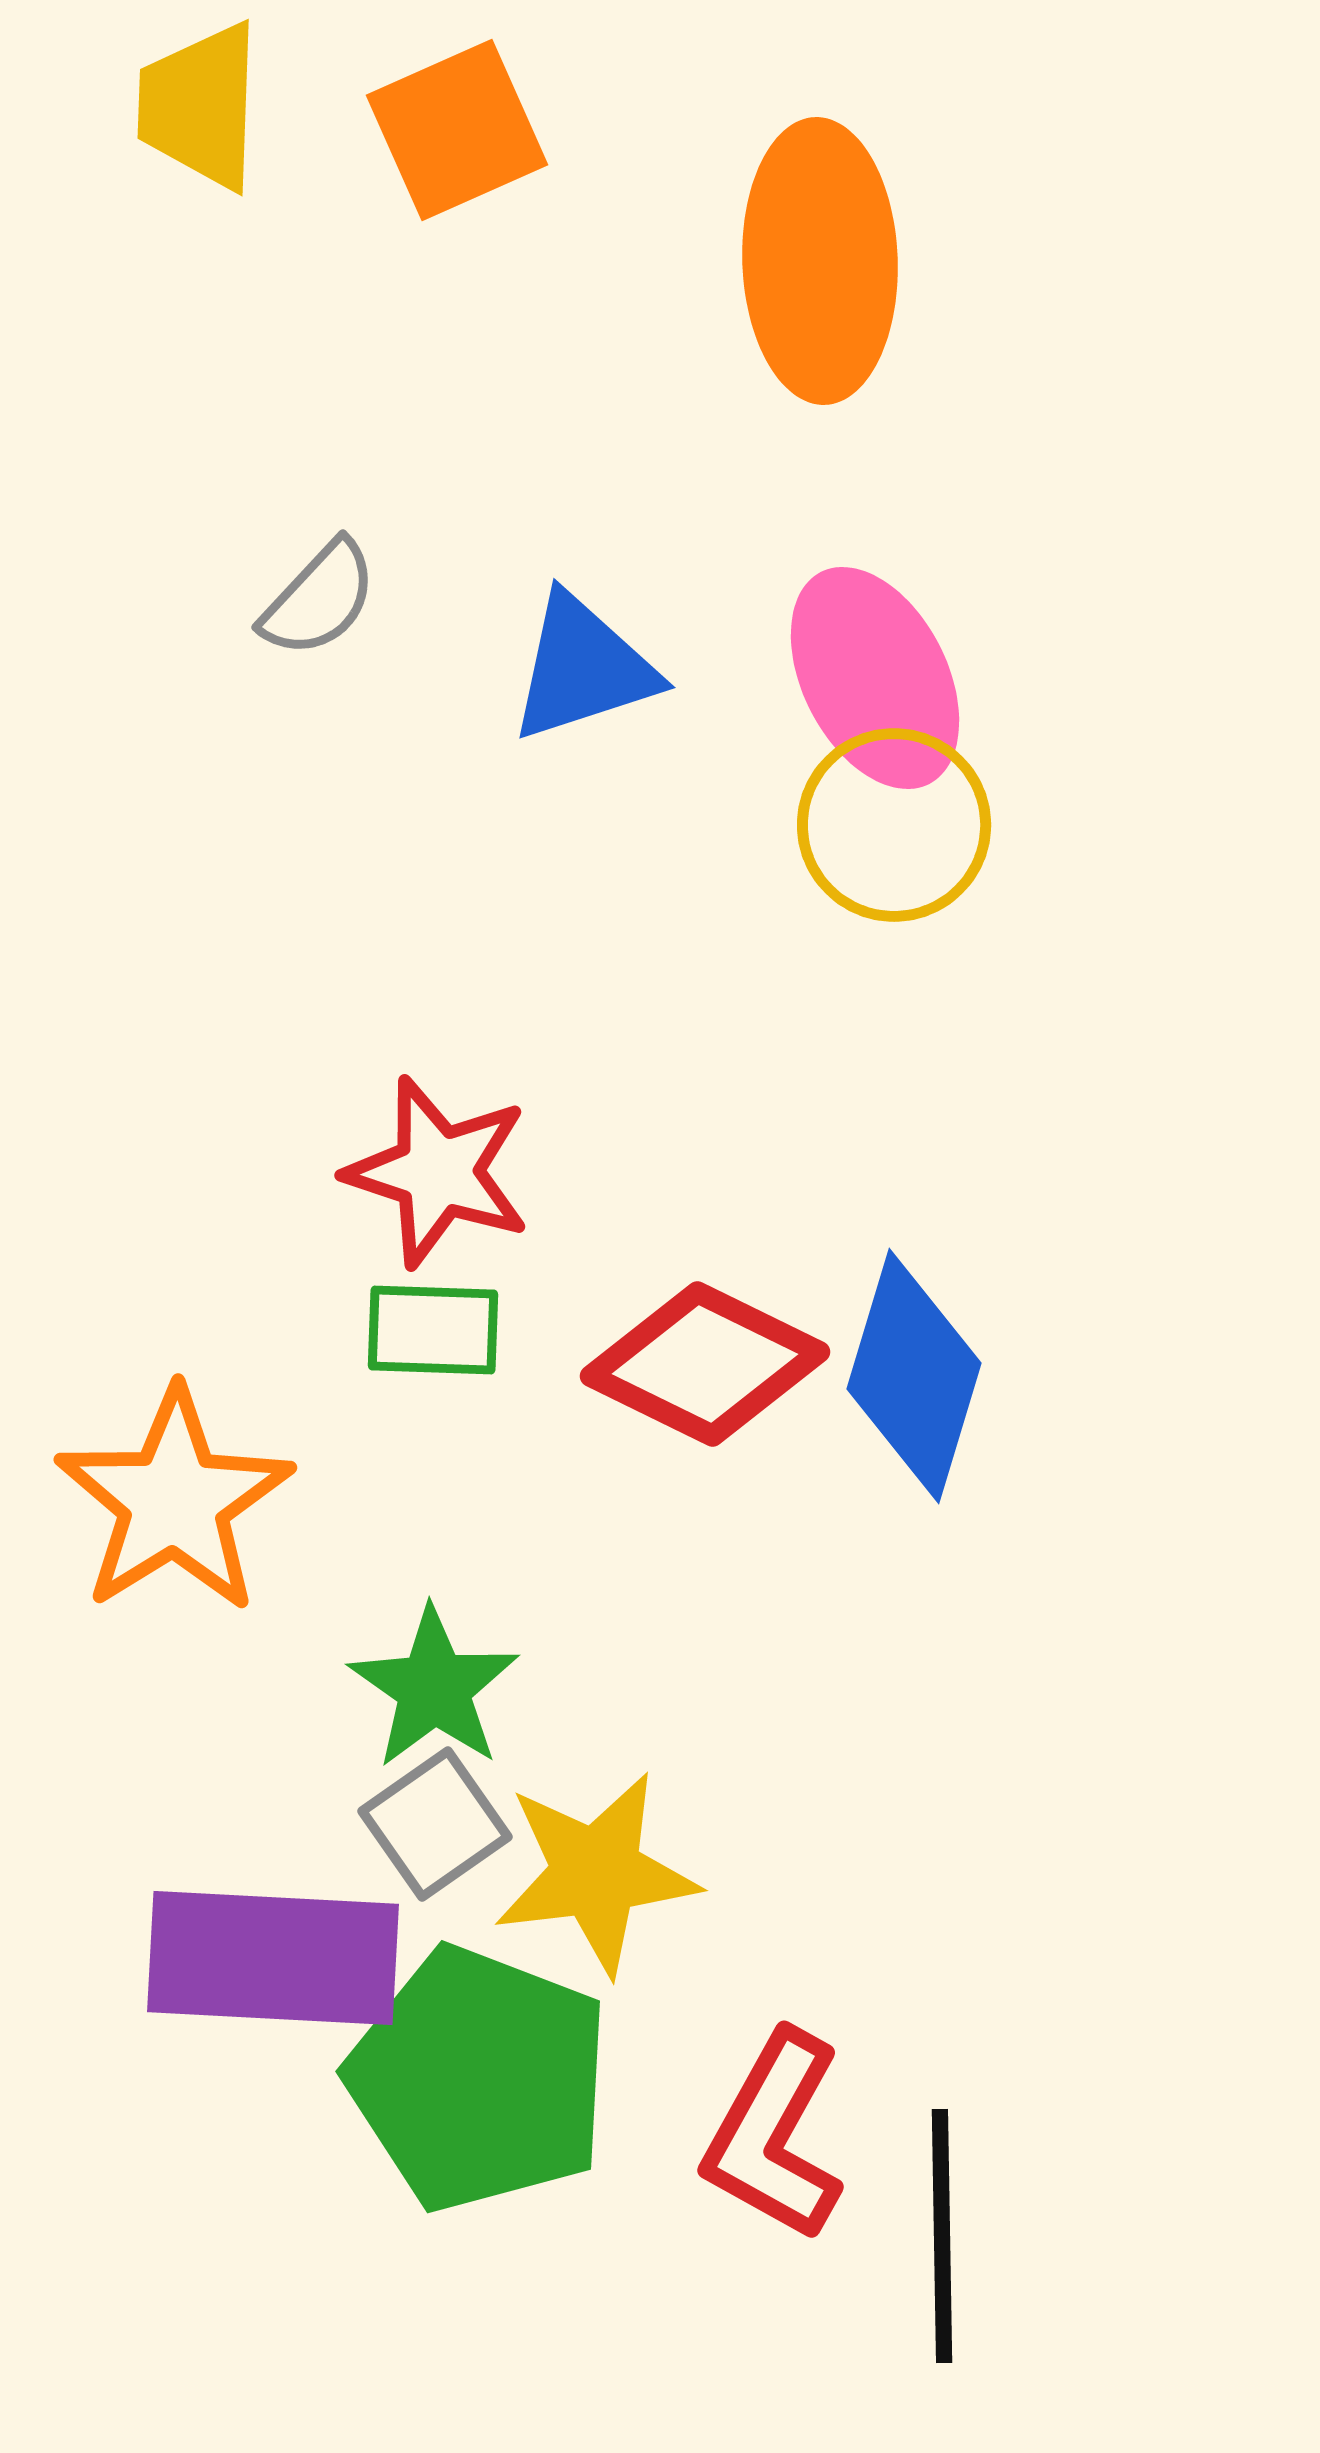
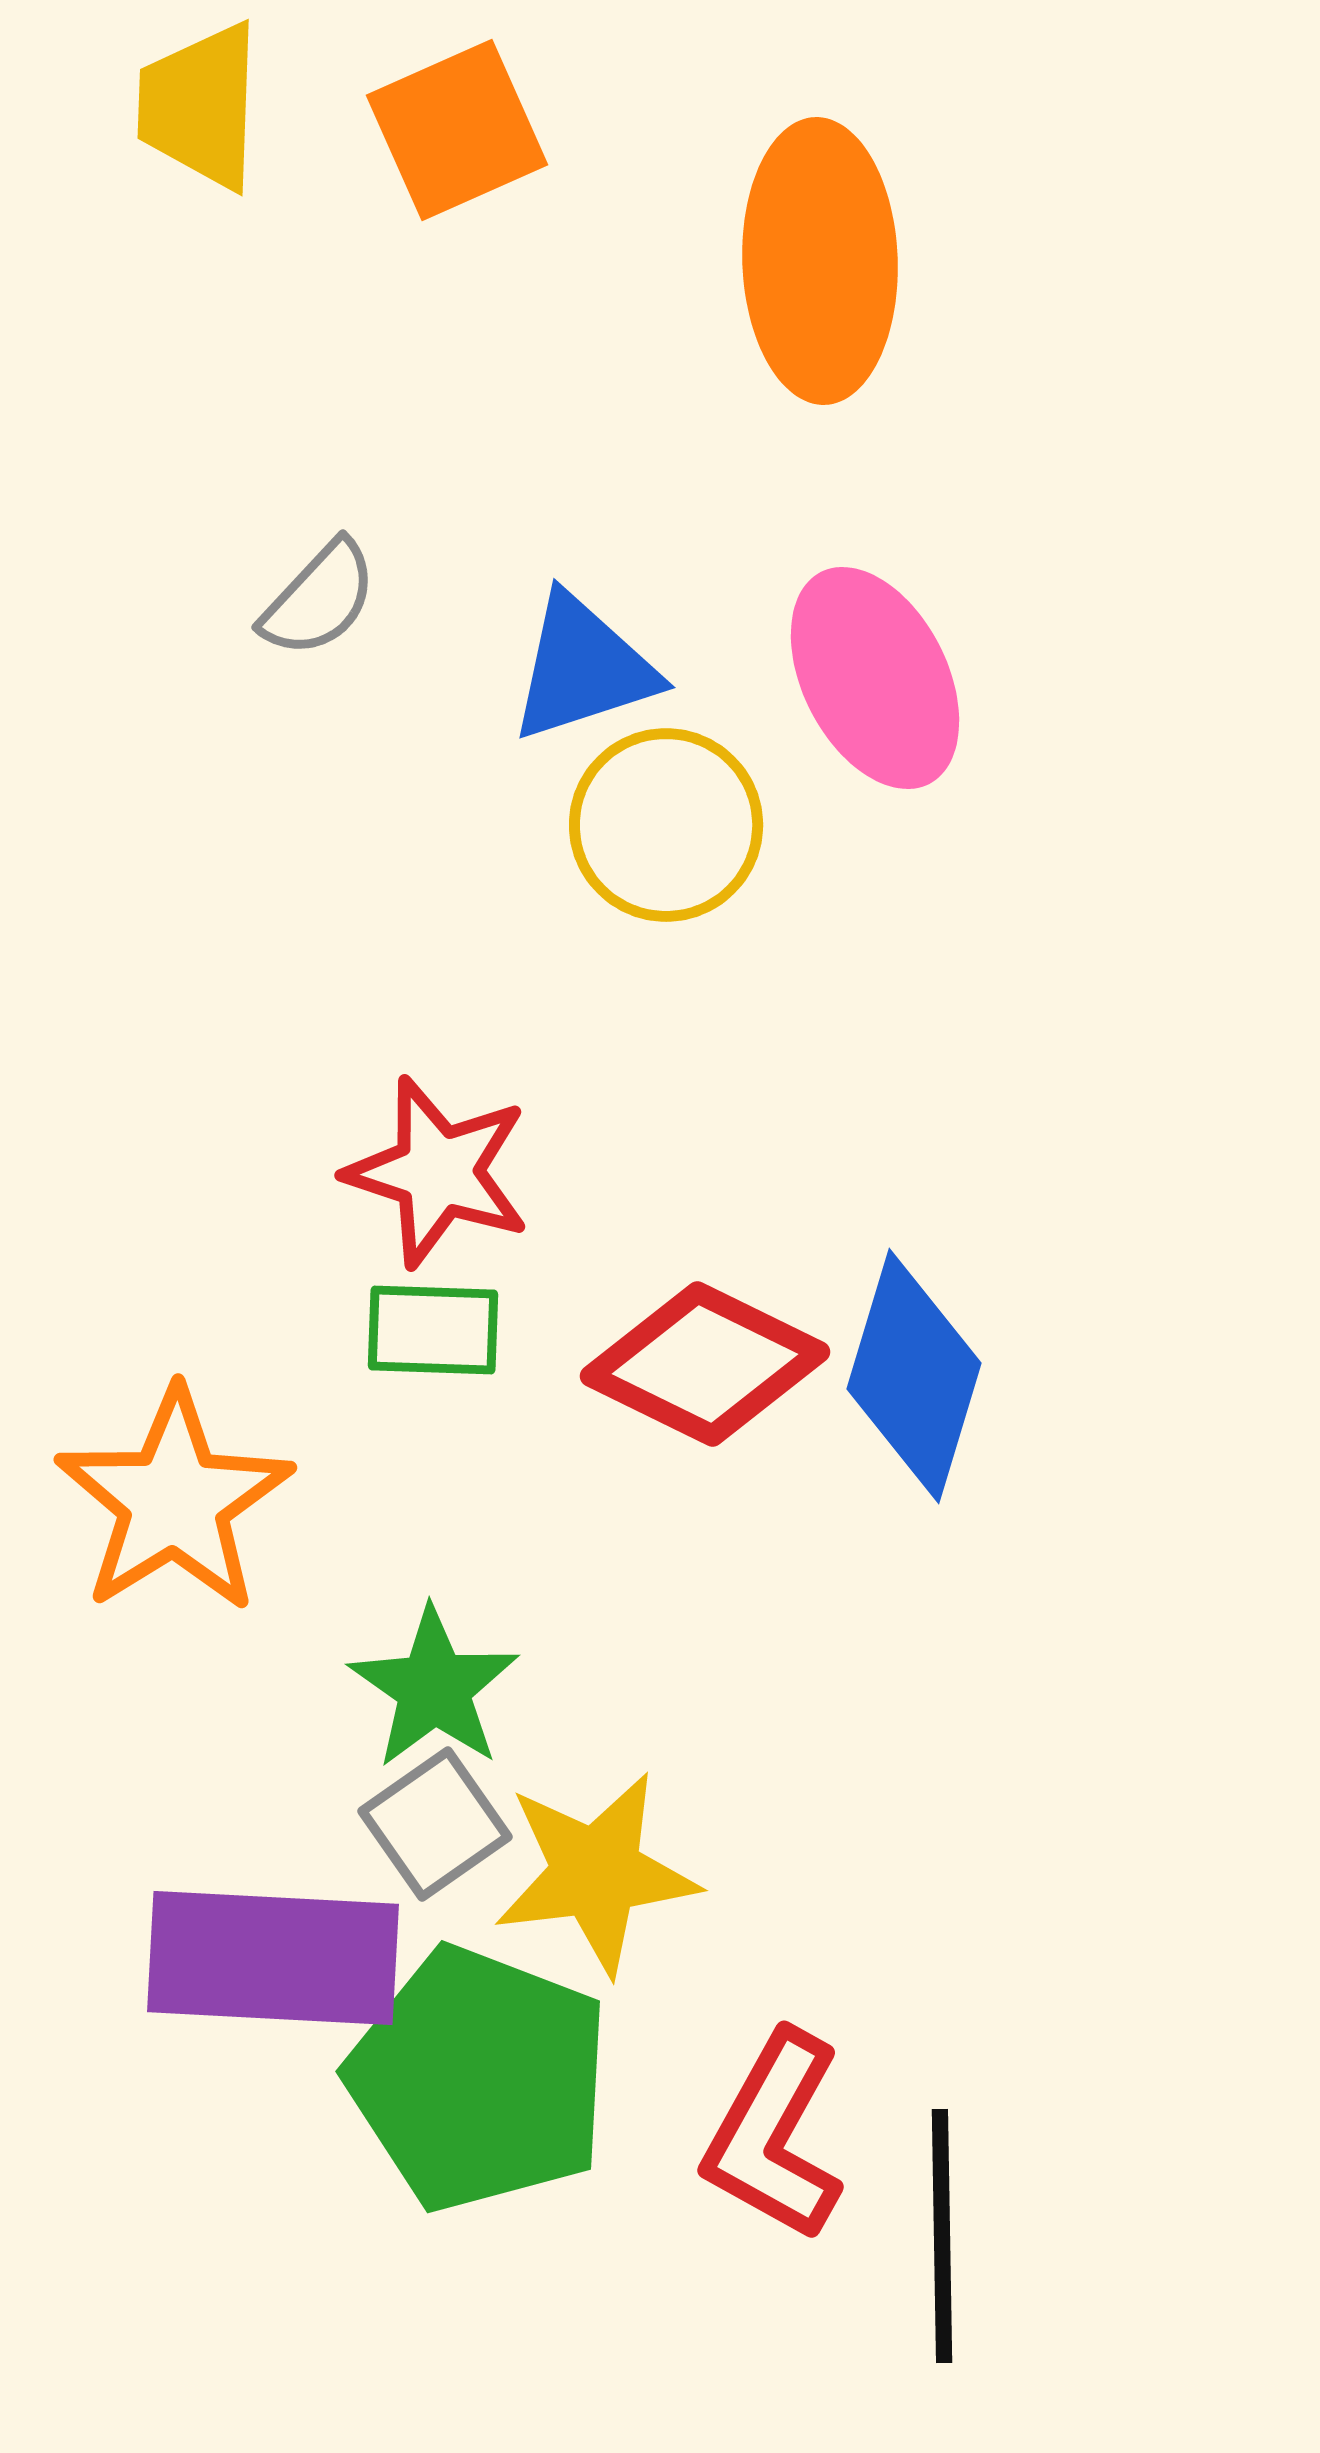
yellow circle: moved 228 px left
